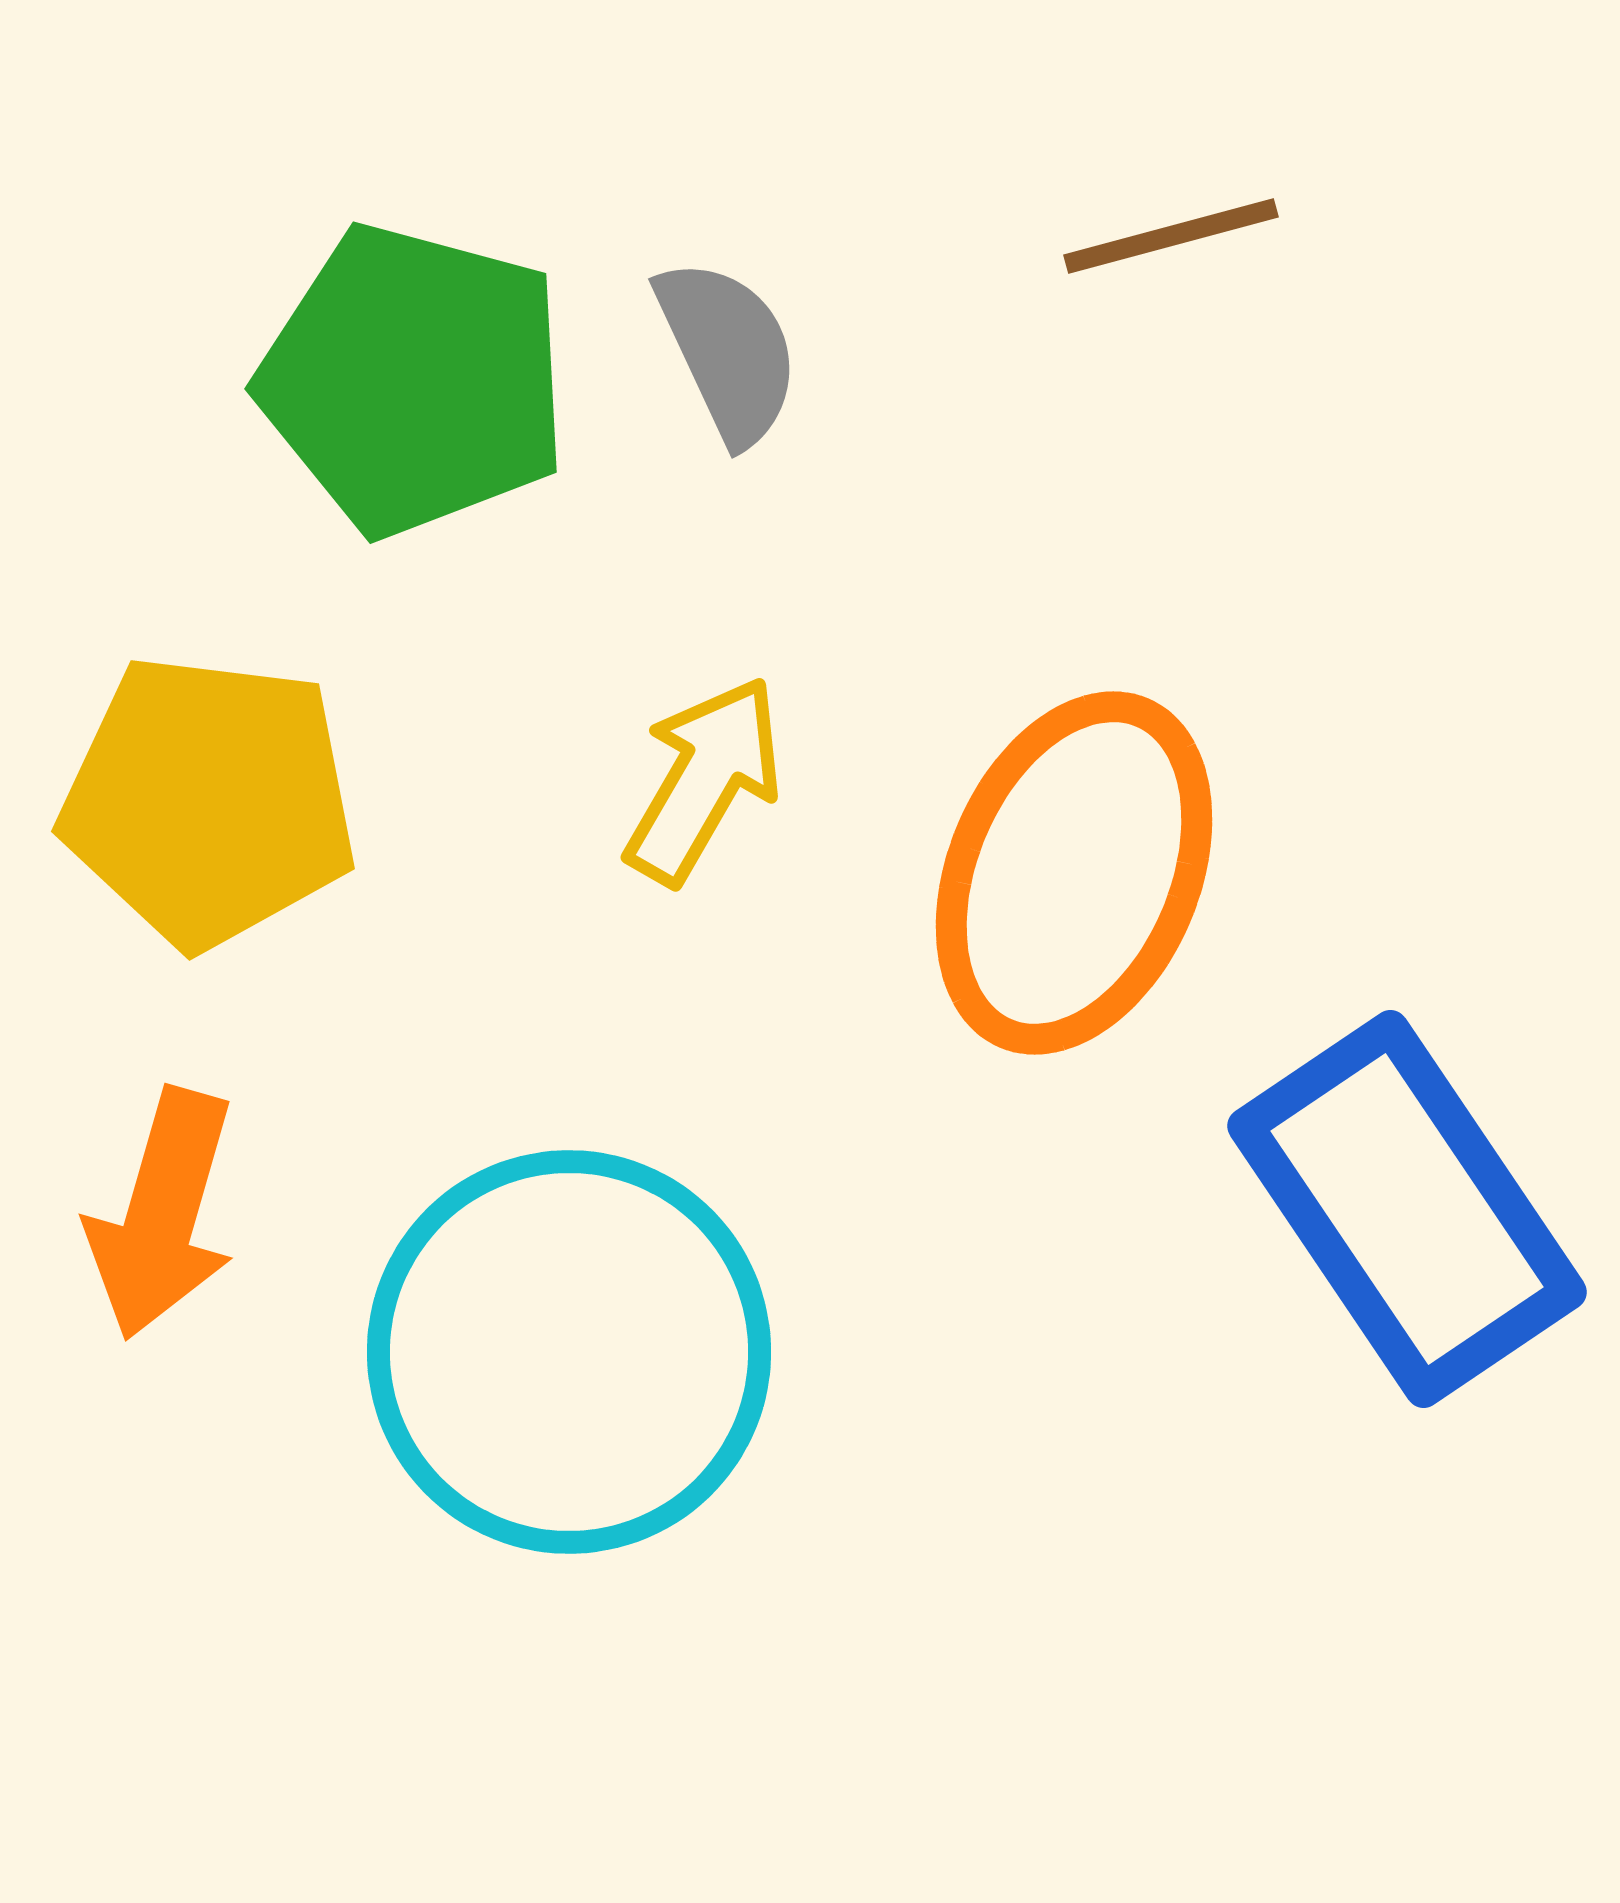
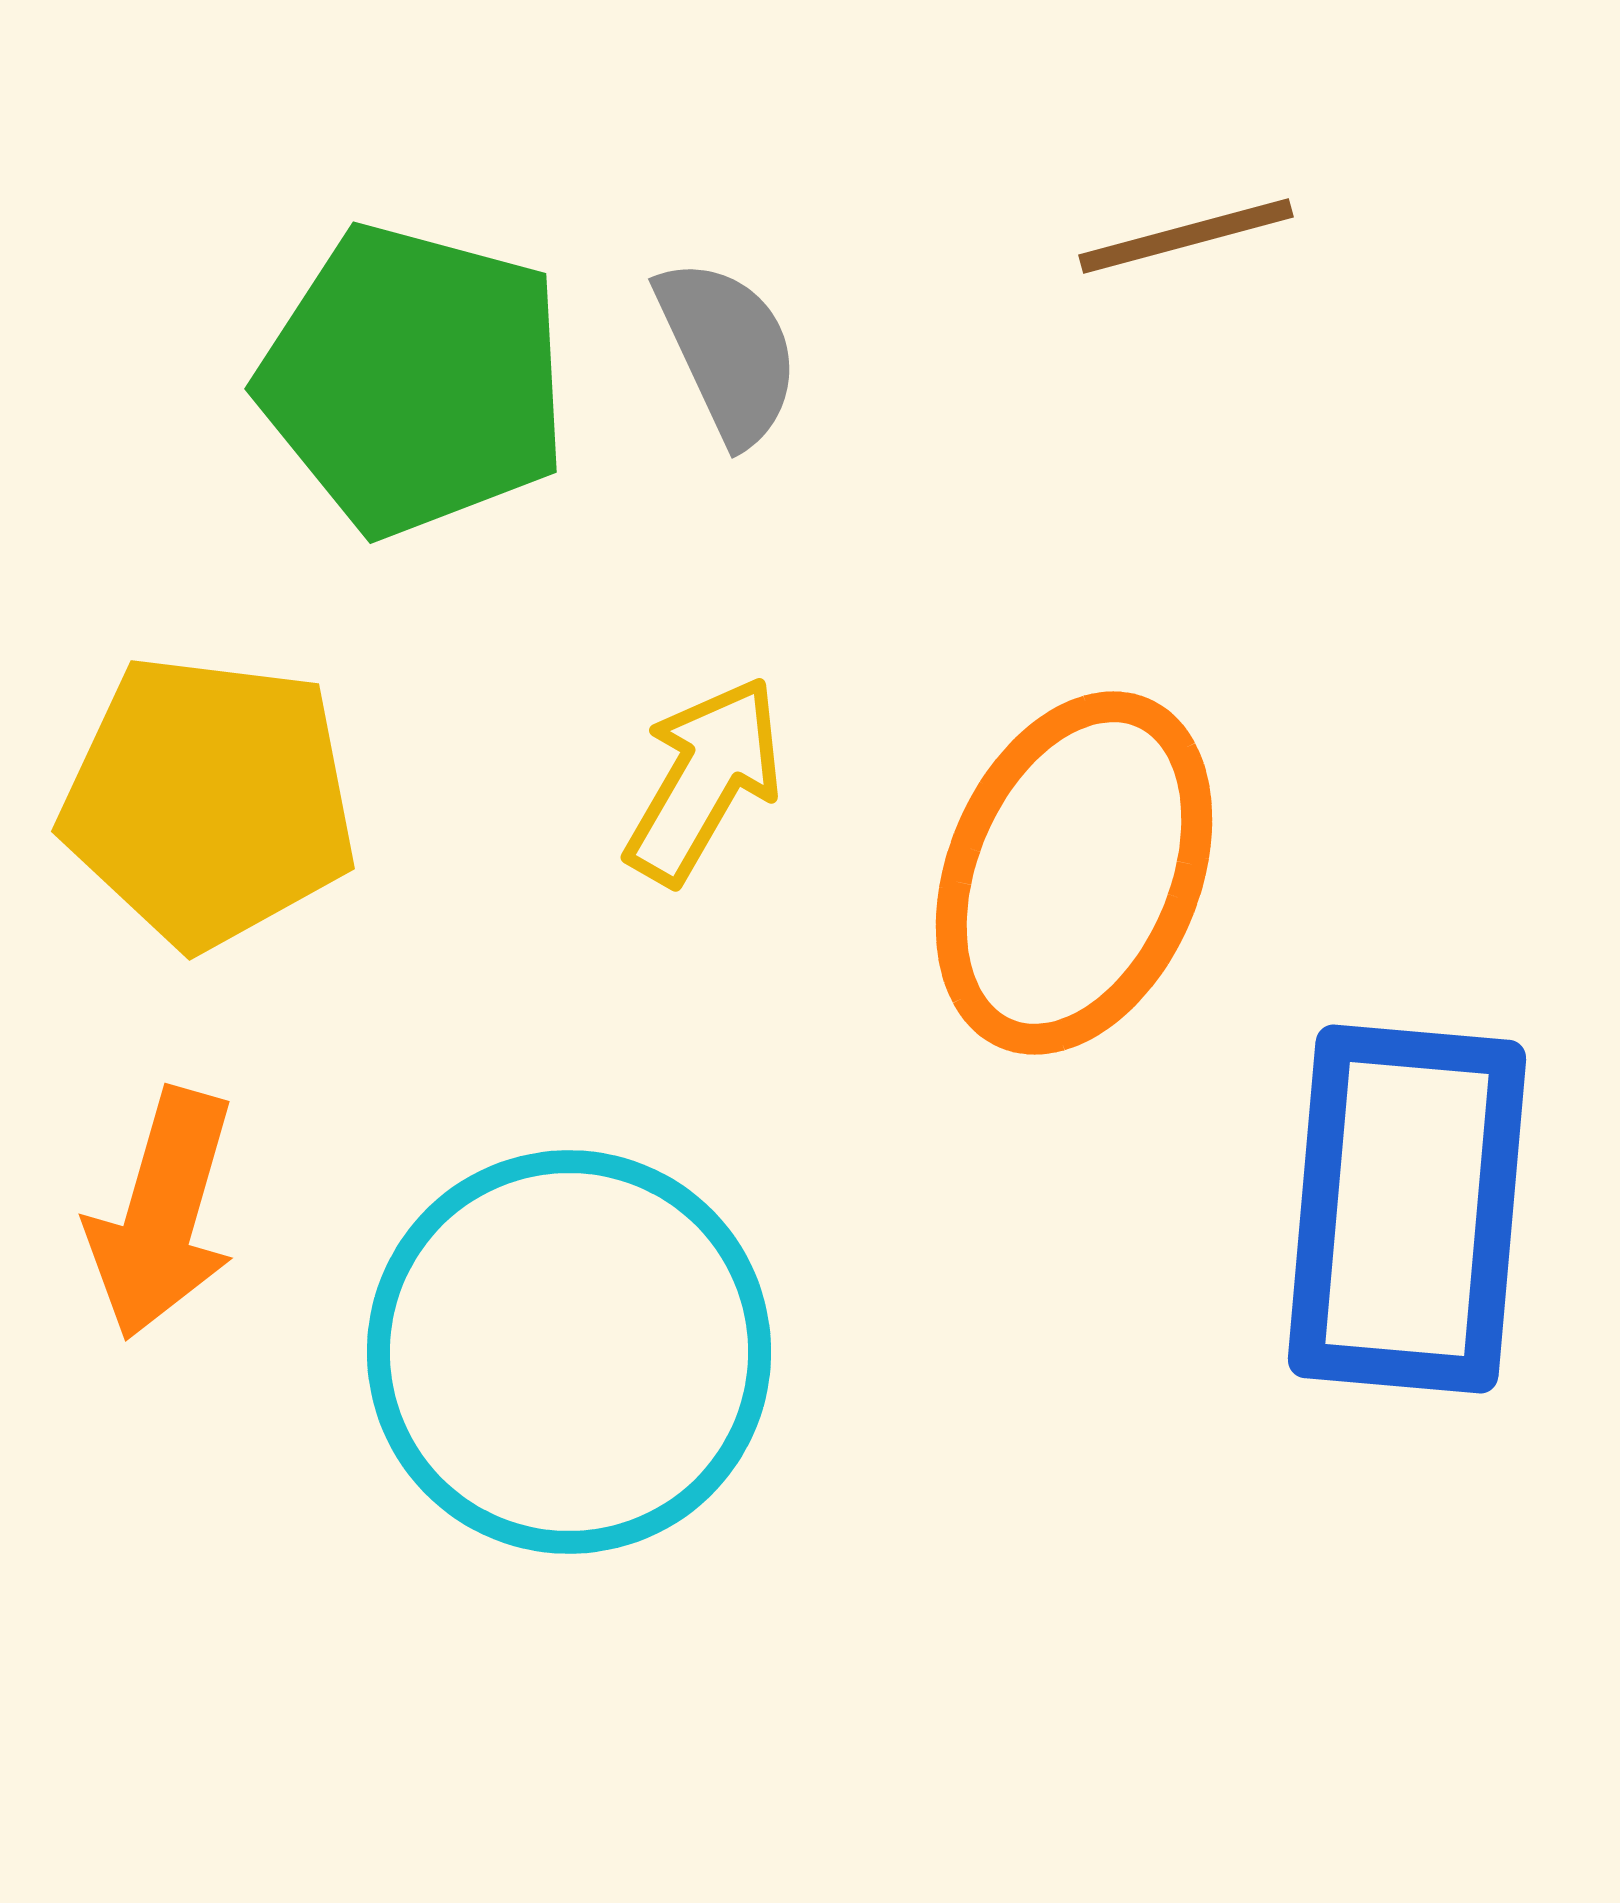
brown line: moved 15 px right
blue rectangle: rotated 39 degrees clockwise
